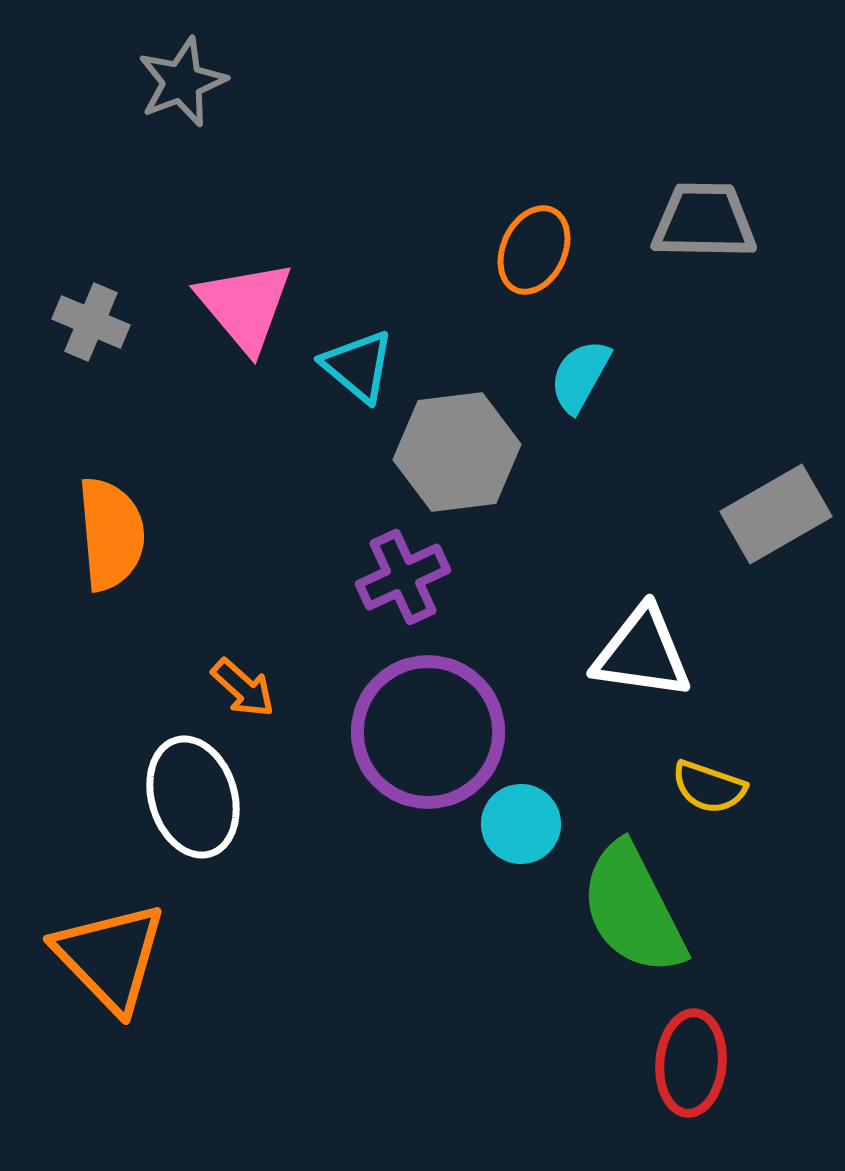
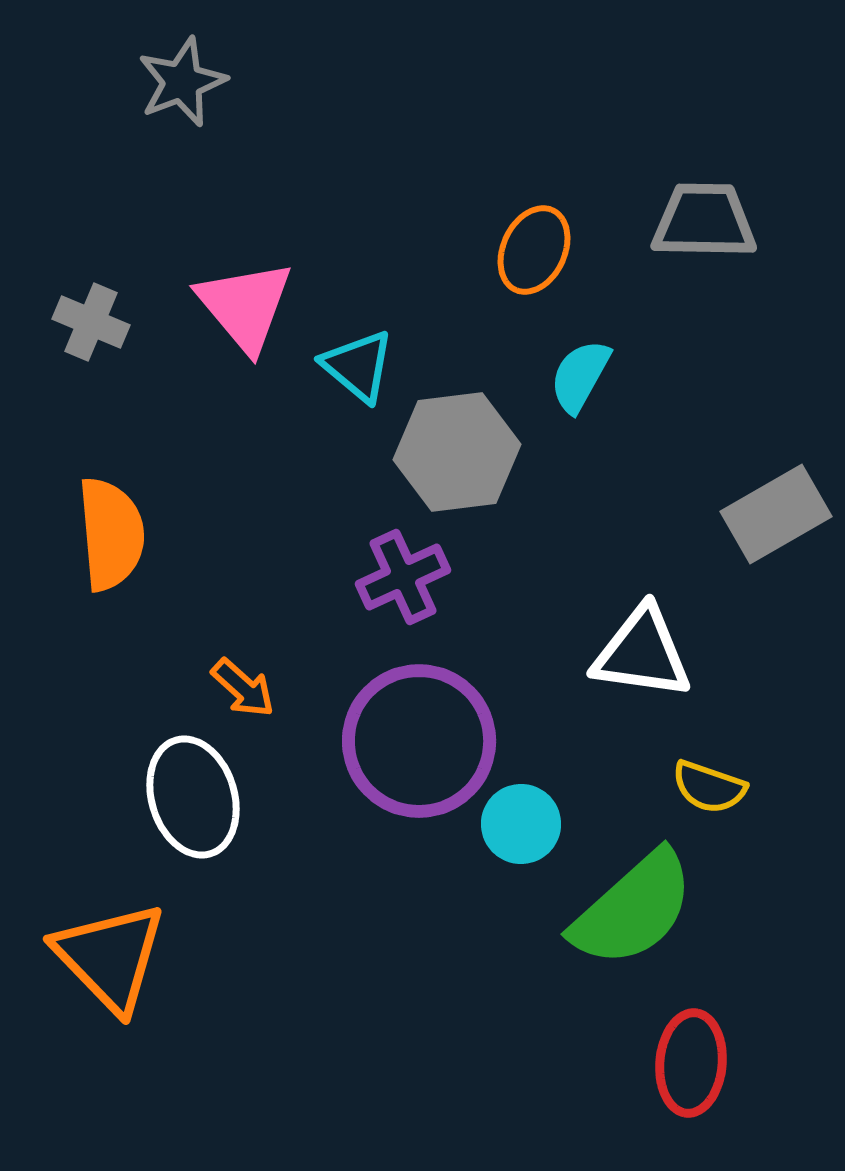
purple circle: moved 9 px left, 9 px down
green semicircle: rotated 105 degrees counterclockwise
